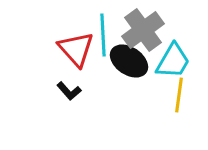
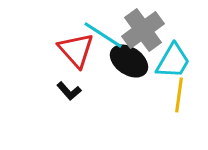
cyan line: rotated 54 degrees counterclockwise
red triangle: moved 1 px down
